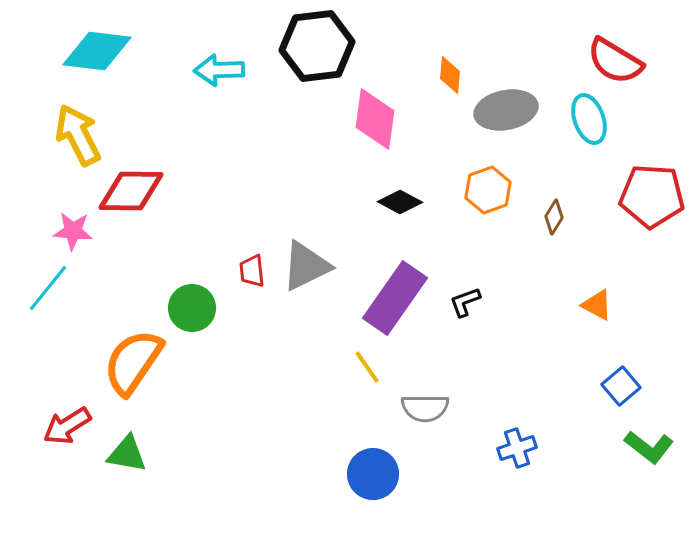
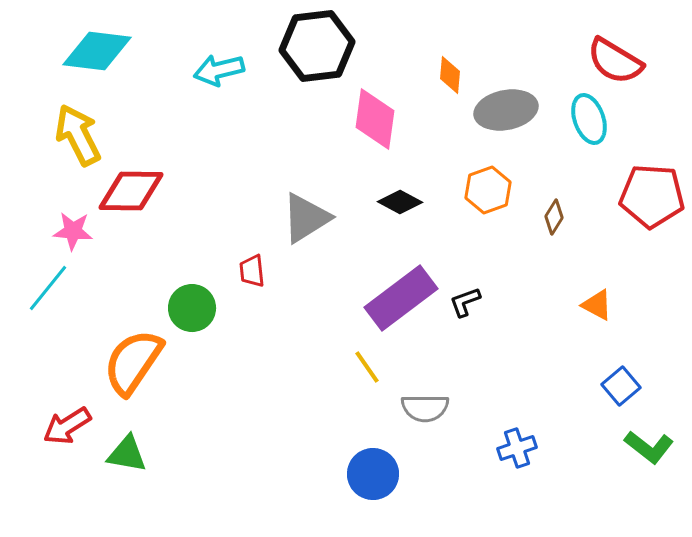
cyan arrow: rotated 12 degrees counterclockwise
gray triangle: moved 48 px up; rotated 6 degrees counterclockwise
purple rectangle: moved 6 px right; rotated 18 degrees clockwise
